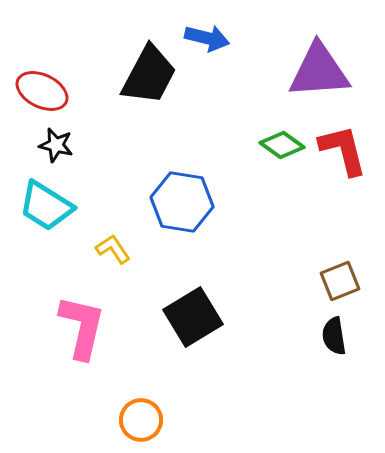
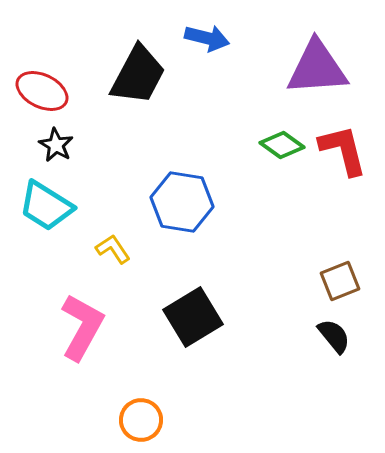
purple triangle: moved 2 px left, 3 px up
black trapezoid: moved 11 px left
black star: rotated 16 degrees clockwise
pink L-shape: rotated 16 degrees clockwise
black semicircle: rotated 150 degrees clockwise
